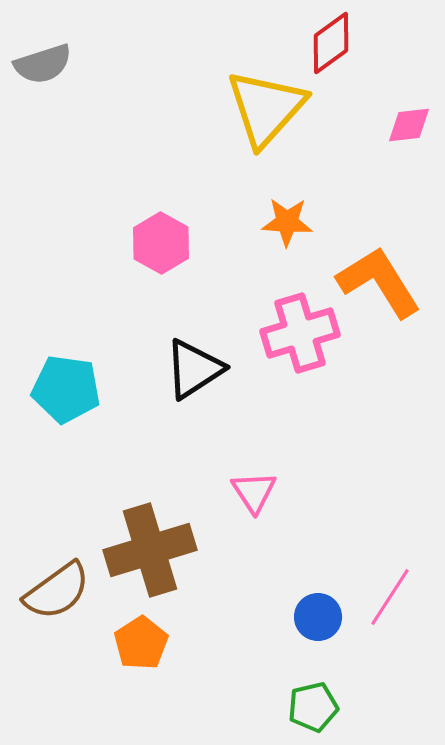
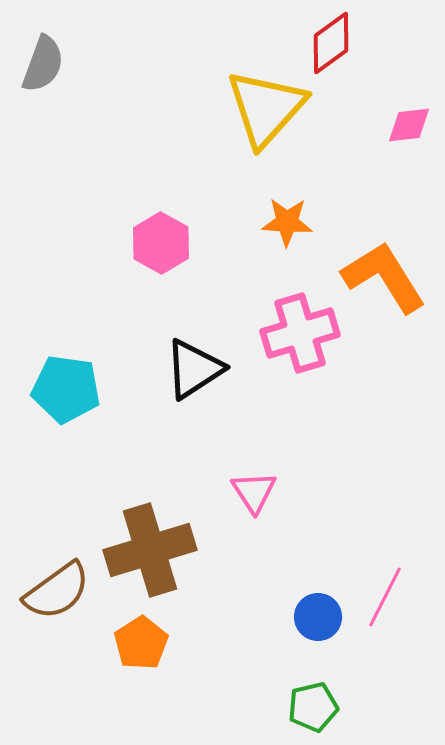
gray semicircle: rotated 52 degrees counterclockwise
orange L-shape: moved 5 px right, 5 px up
pink line: moved 5 px left; rotated 6 degrees counterclockwise
